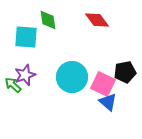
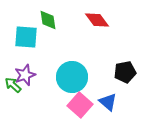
pink square: moved 23 px left, 21 px down; rotated 15 degrees clockwise
